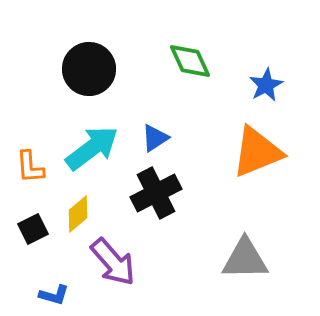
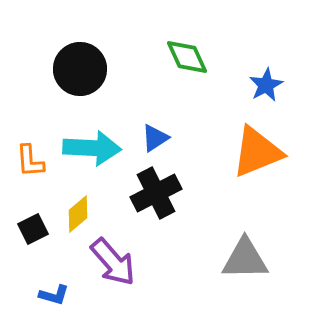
green diamond: moved 3 px left, 4 px up
black circle: moved 9 px left
cyan arrow: rotated 40 degrees clockwise
orange L-shape: moved 6 px up
